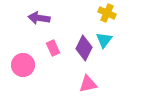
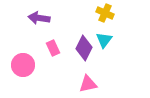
yellow cross: moved 2 px left
